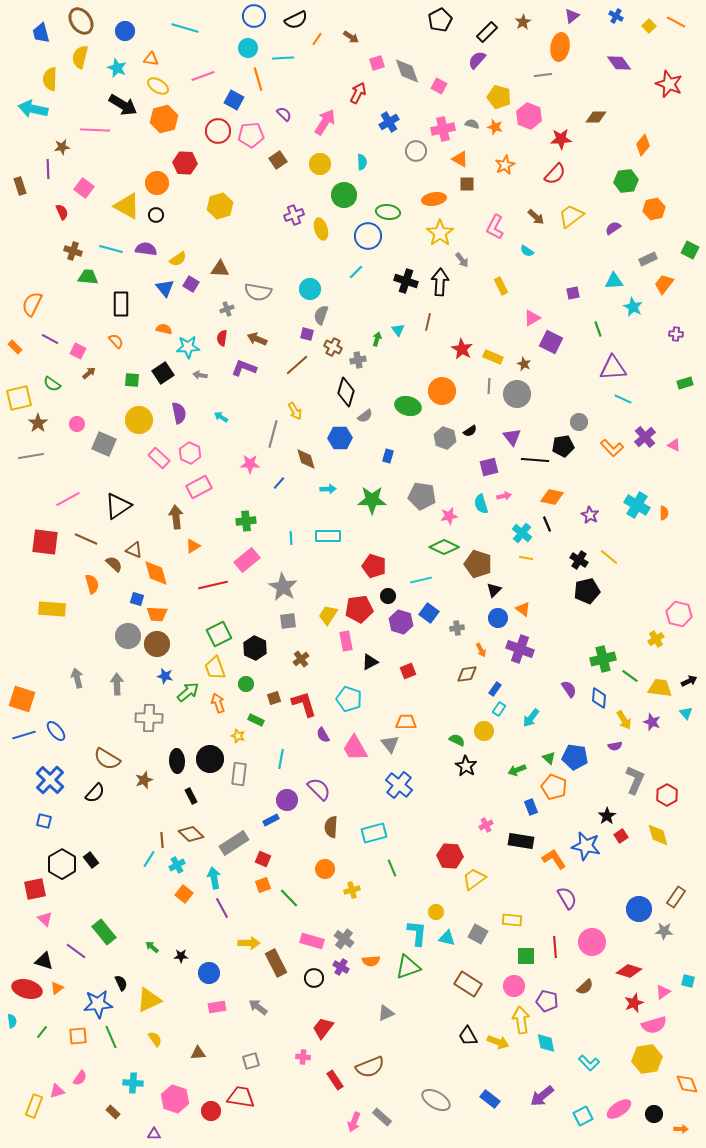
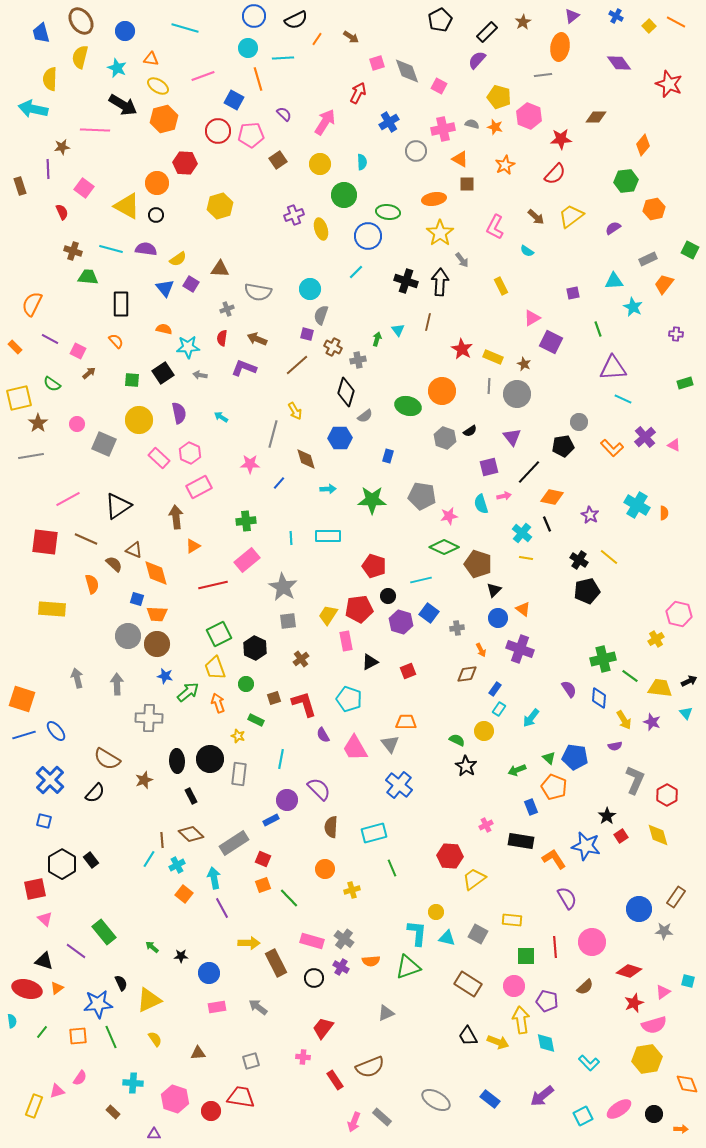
black line at (535, 460): moved 6 px left, 12 px down; rotated 52 degrees counterclockwise
